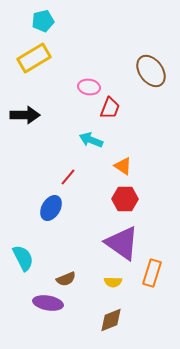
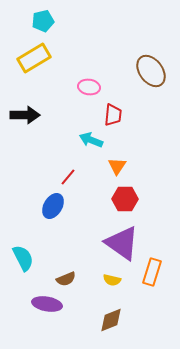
red trapezoid: moved 3 px right, 7 px down; rotated 15 degrees counterclockwise
orange triangle: moved 6 px left; rotated 30 degrees clockwise
blue ellipse: moved 2 px right, 2 px up
orange rectangle: moved 1 px up
yellow semicircle: moved 1 px left, 2 px up; rotated 12 degrees clockwise
purple ellipse: moved 1 px left, 1 px down
